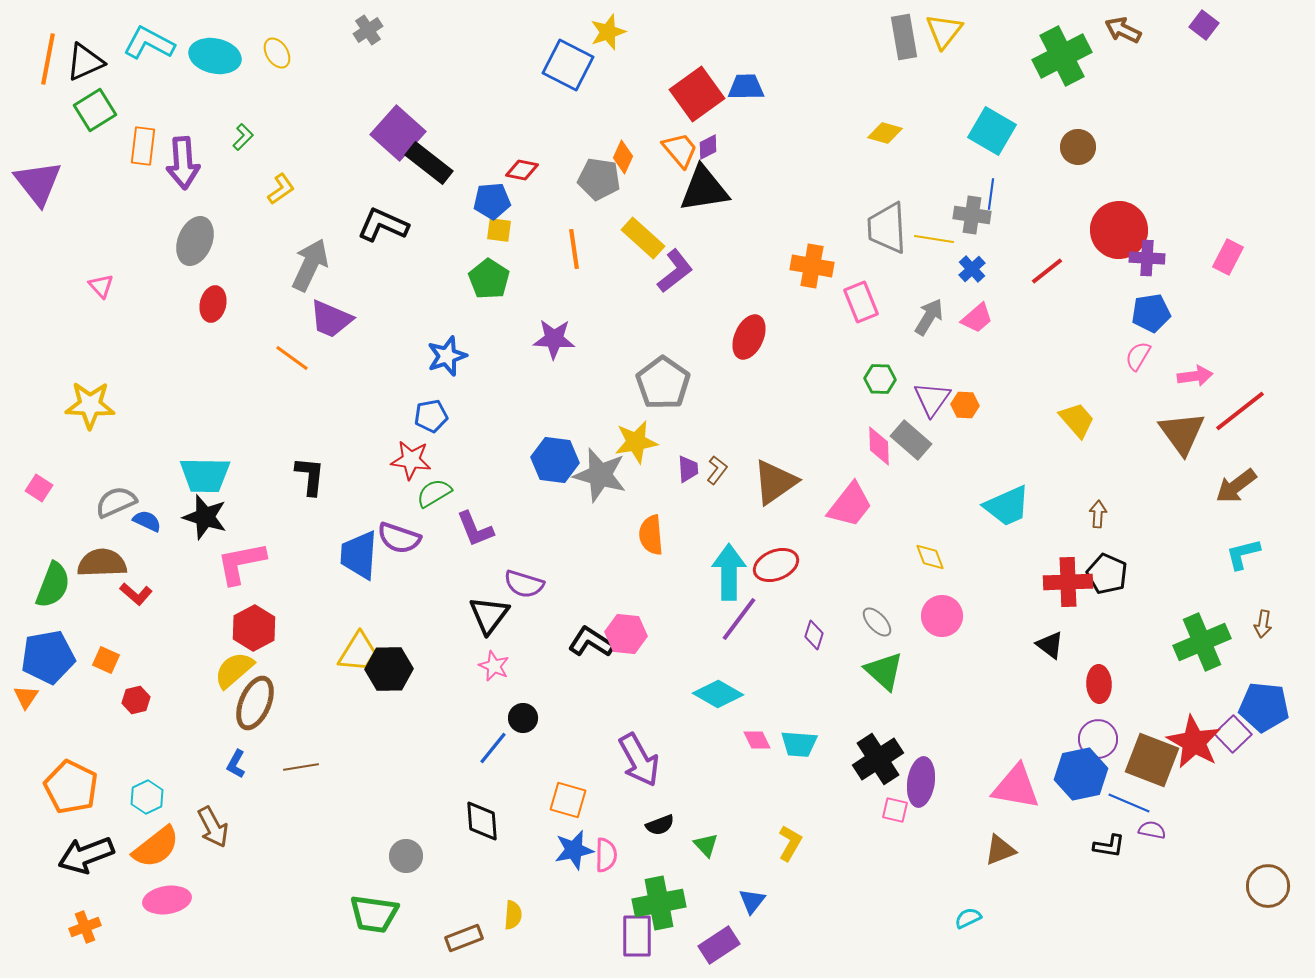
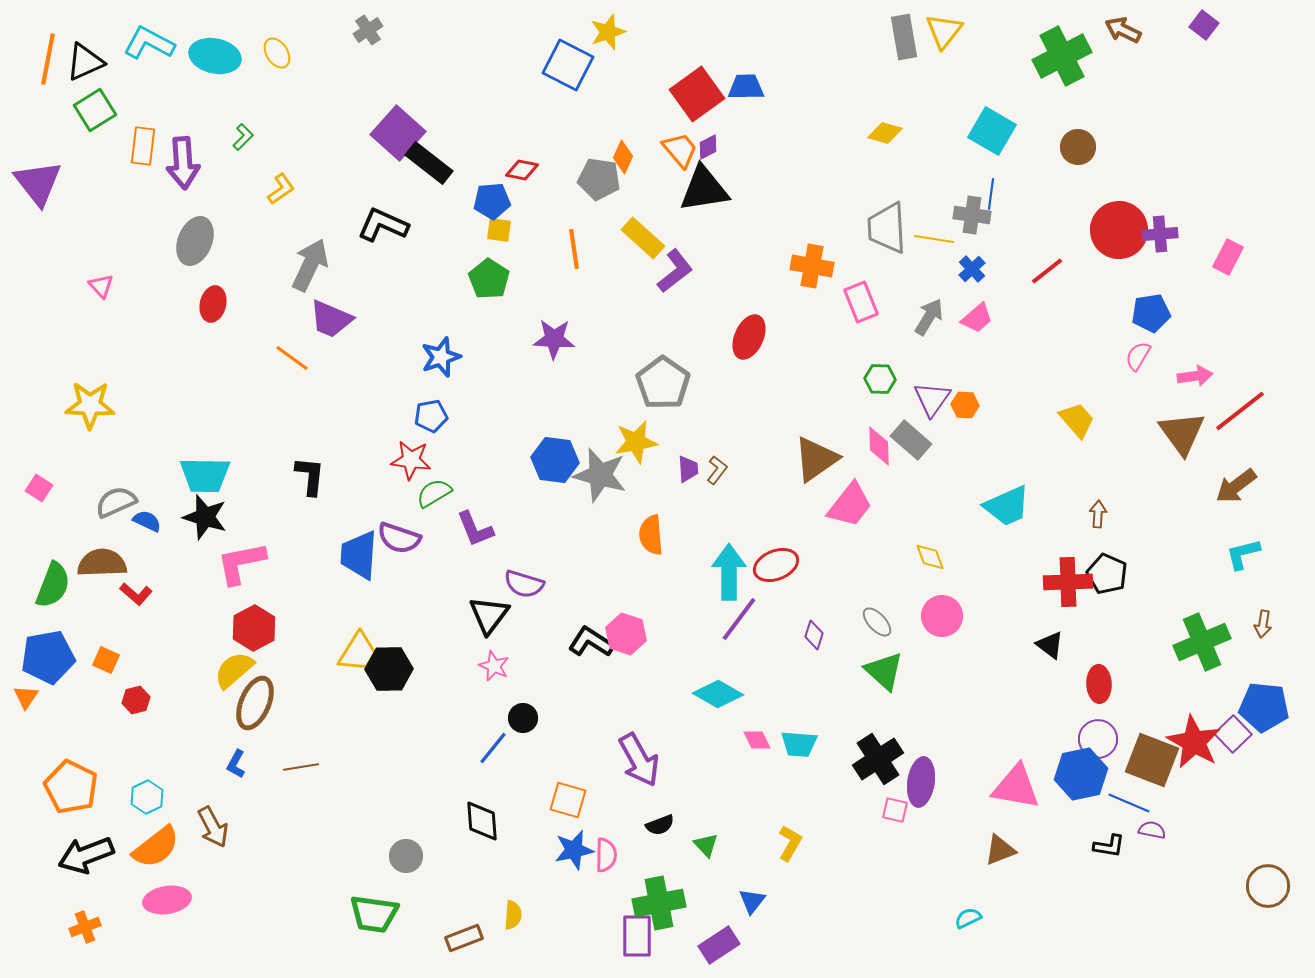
purple cross at (1147, 258): moved 13 px right, 24 px up; rotated 8 degrees counterclockwise
blue star at (447, 356): moved 6 px left, 1 px down
brown triangle at (775, 482): moved 41 px right, 23 px up
pink hexagon at (626, 634): rotated 12 degrees clockwise
